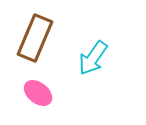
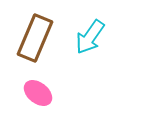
cyan arrow: moved 3 px left, 21 px up
